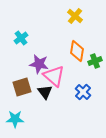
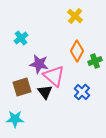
orange diamond: rotated 20 degrees clockwise
blue cross: moved 1 px left
